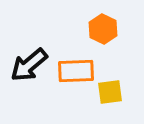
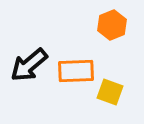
orange hexagon: moved 9 px right, 4 px up; rotated 12 degrees clockwise
yellow square: rotated 28 degrees clockwise
